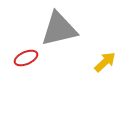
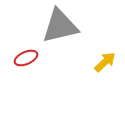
gray triangle: moved 1 px right, 3 px up
